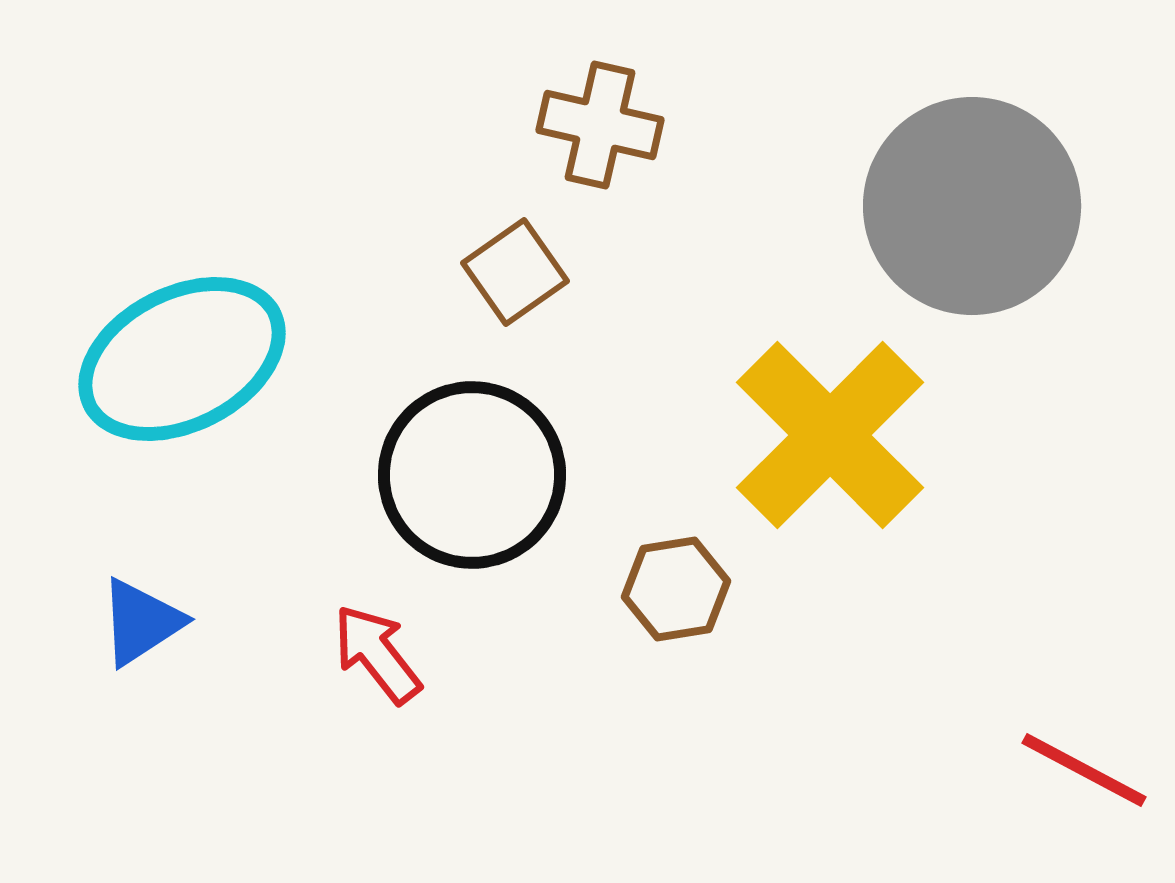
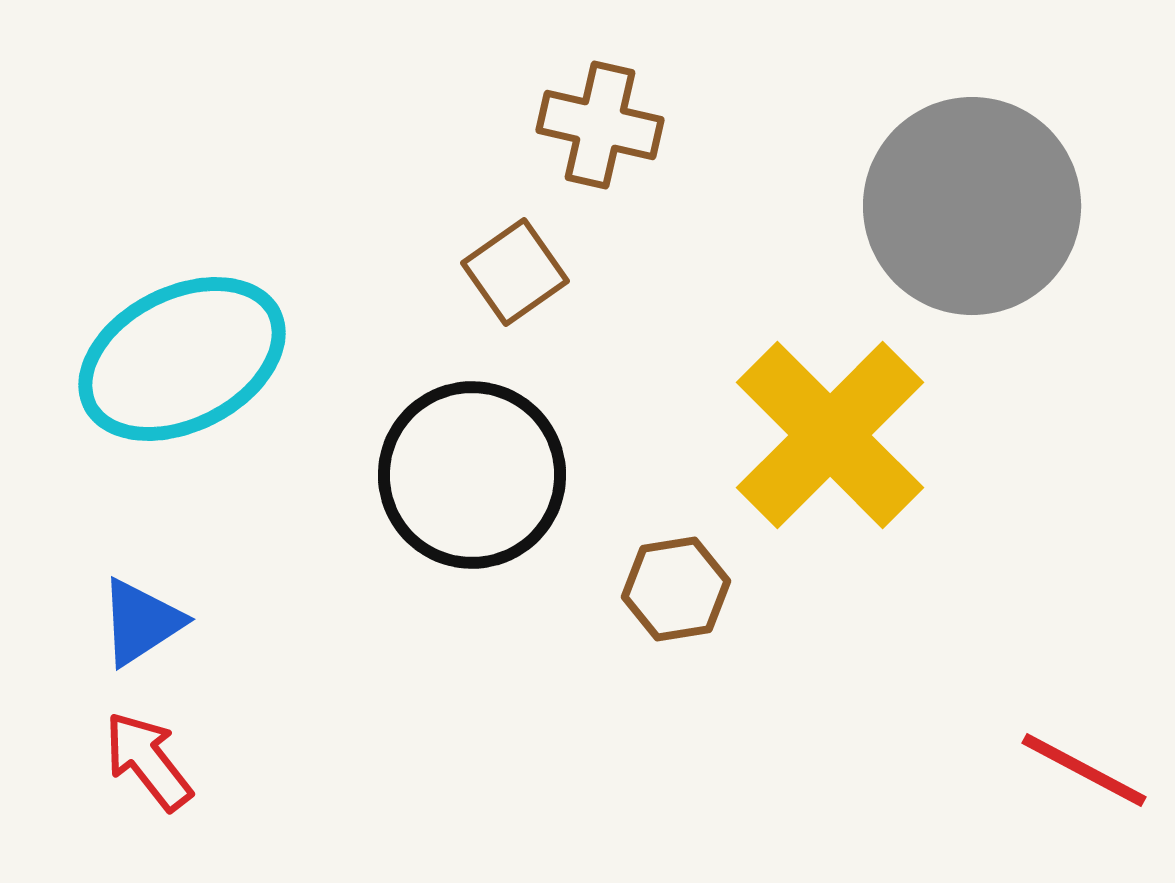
red arrow: moved 229 px left, 107 px down
